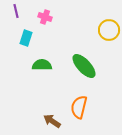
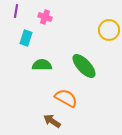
purple line: rotated 24 degrees clockwise
orange semicircle: moved 13 px left, 9 px up; rotated 105 degrees clockwise
